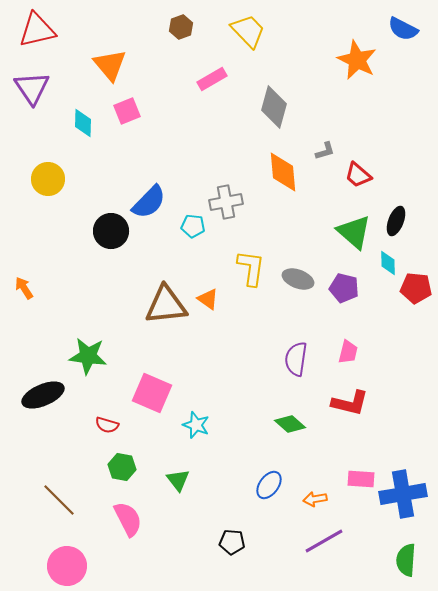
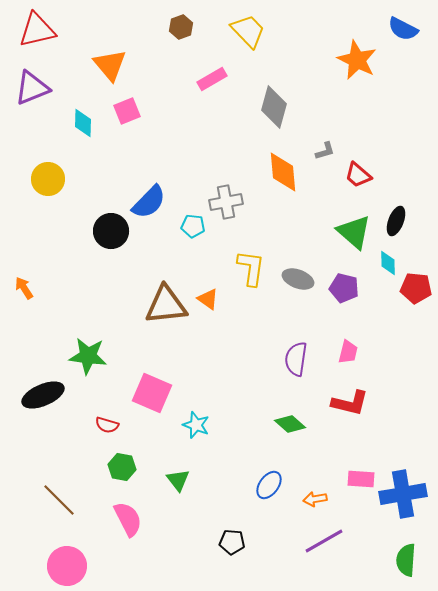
purple triangle at (32, 88): rotated 42 degrees clockwise
